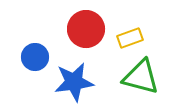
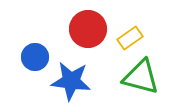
red circle: moved 2 px right
yellow rectangle: rotated 15 degrees counterclockwise
blue star: moved 3 px left, 1 px up; rotated 15 degrees clockwise
